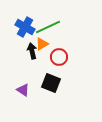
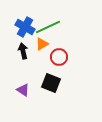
black arrow: moved 9 px left
